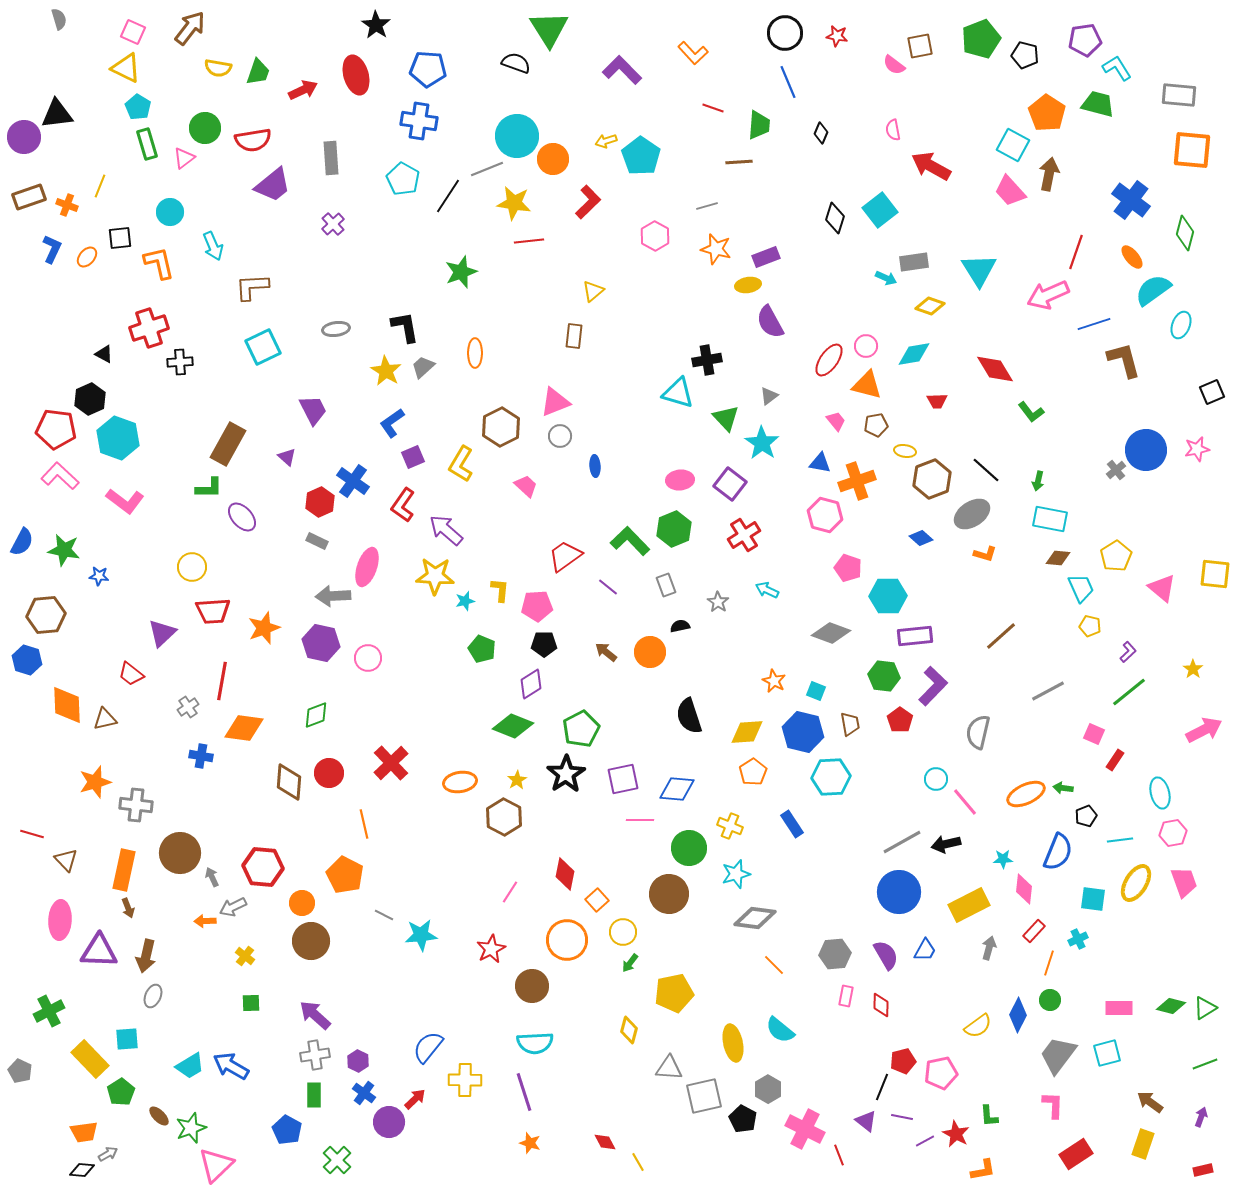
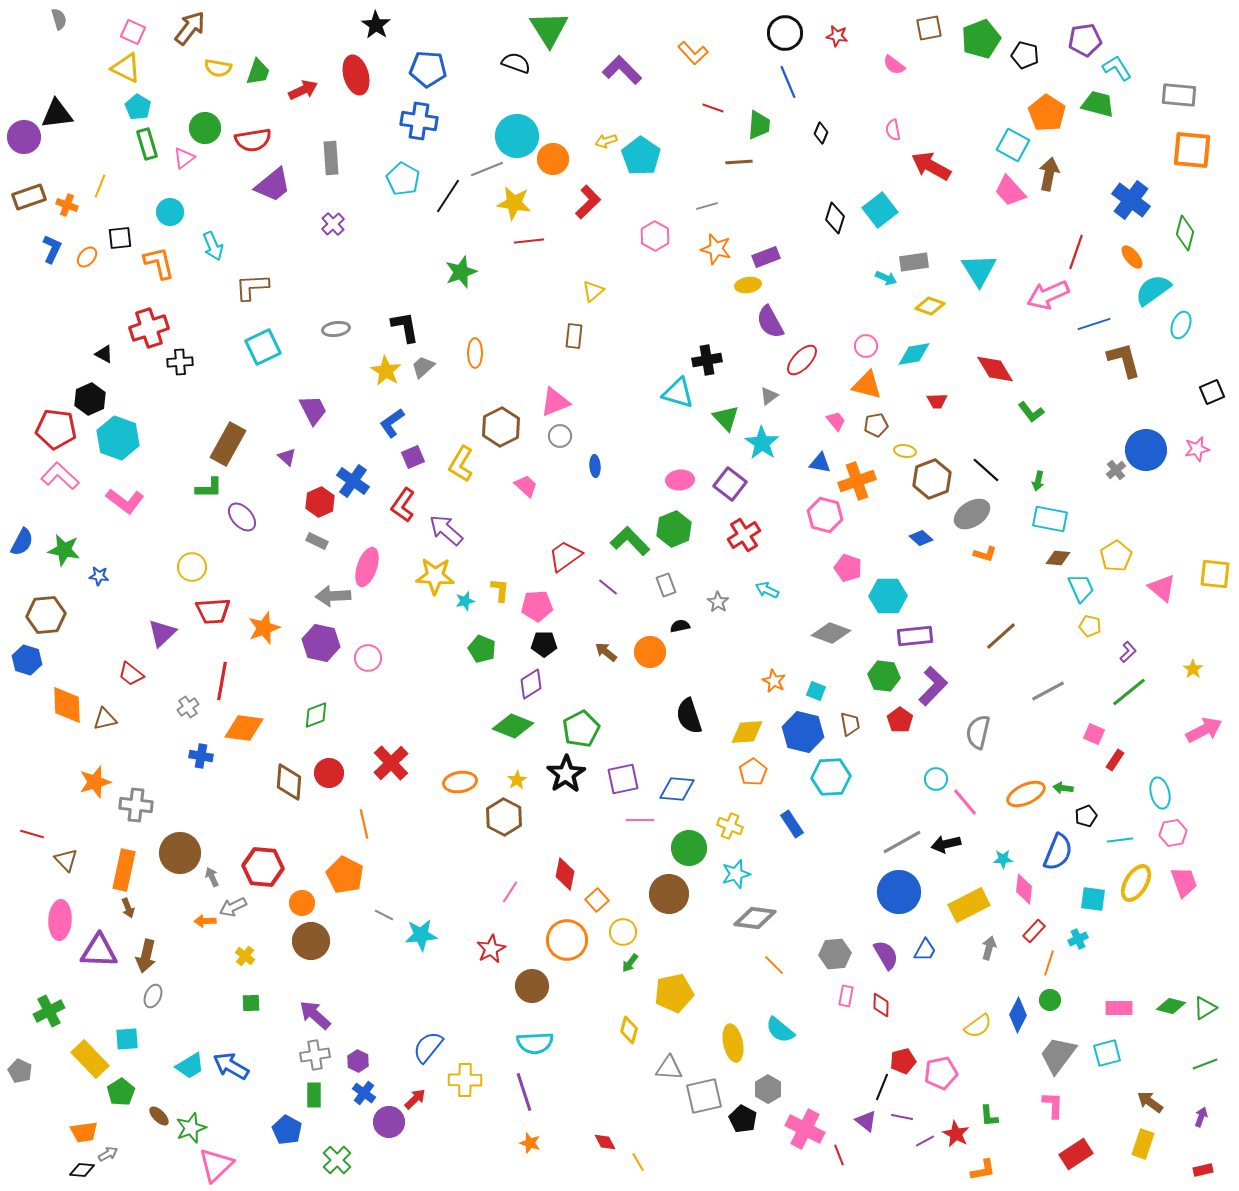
brown square at (920, 46): moved 9 px right, 18 px up
red ellipse at (829, 360): moved 27 px left; rotated 8 degrees clockwise
